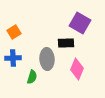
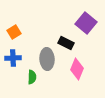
purple square: moved 6 px right; rotated 10 degrees clockwise
black rectangle: rotated 28 degrees clockwise
green semicircle: rotated 16 degrees counterclockwise
